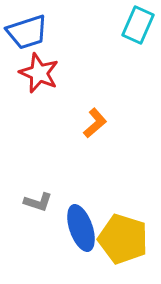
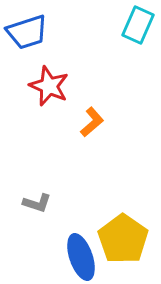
red star: moved 10 px right, 13 px down
orange L-shape: moved 3 px left, 1 px up
gray L-shape: moved 1 px left, 1 px down
blue ellipse: moved 29 px down
yellow pentagon: rotated 18 degrees clockwise
